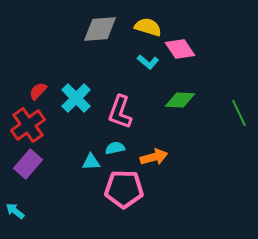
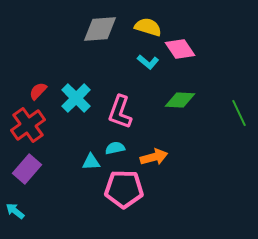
purple rectangle: moved 1 px left, 5 px down
